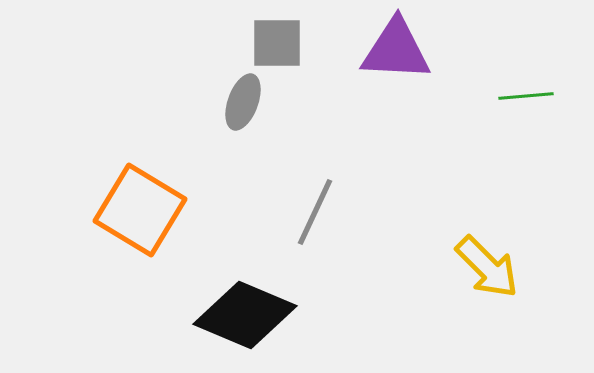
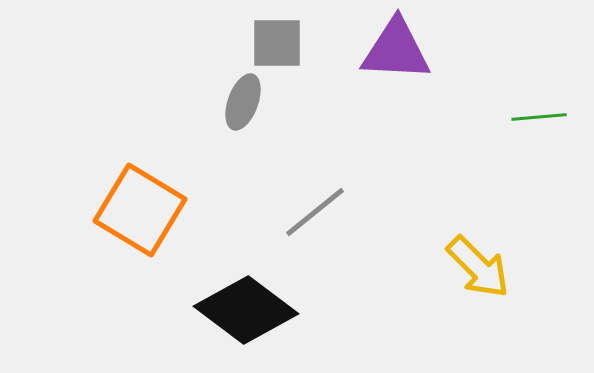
green line: moved 13 px right, 21 px down
gray line: rotated 26 degrees clockwise
yellow arrow: moved 9 px left
black diamond: moved 1 px right, 5 px up; rotated 14 degrees clockwise
